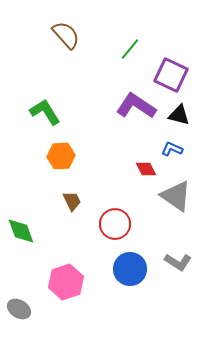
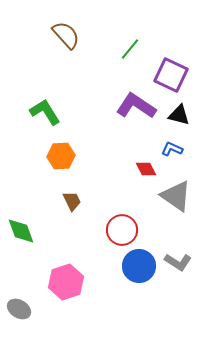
red circle: moved 7 px right, 6 px down
blue circle: moved 9 px right, 3 px up
